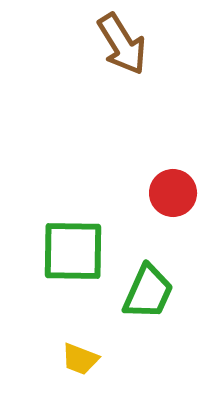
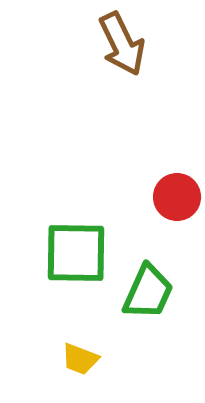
brown arrow: rotated 6 degrees clockwise
red circle: moved 4 px right, 4 px down
green square: moved 3 px right, 2 px down
